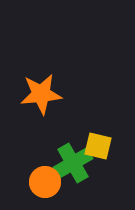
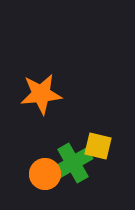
orange circle: moved 8 px up
